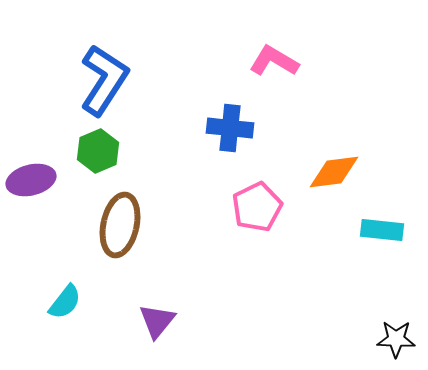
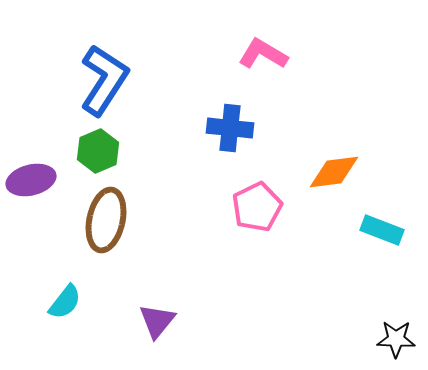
pink L-shape: moved 11 px left, 7 px up
brown ellipse: moved 14 px left, 5 px up
cyan rectangle: rotated 15 degrees clockwise
